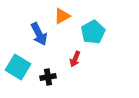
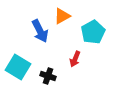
blue arrow: moved 1 px right, 3 px up
black cross: moved 1 px up; rotated 28 degrees clockwise
